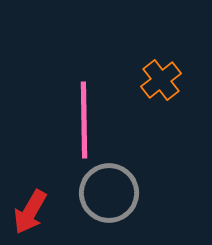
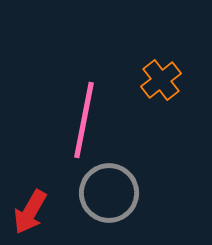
pink line: rotated 12 degrees clockwise
